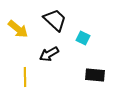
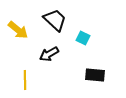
yellow arrow: moved 1 px down
yellow line: moved 3 px down
